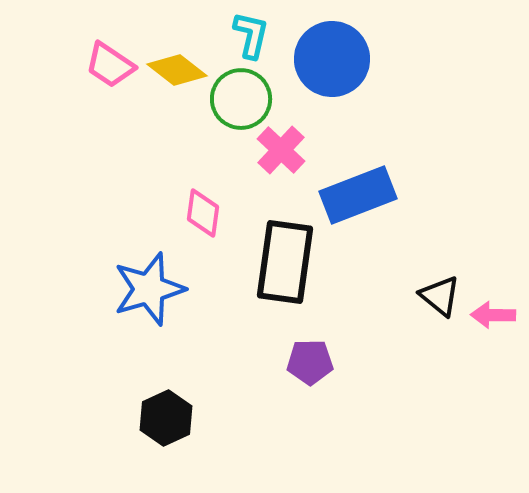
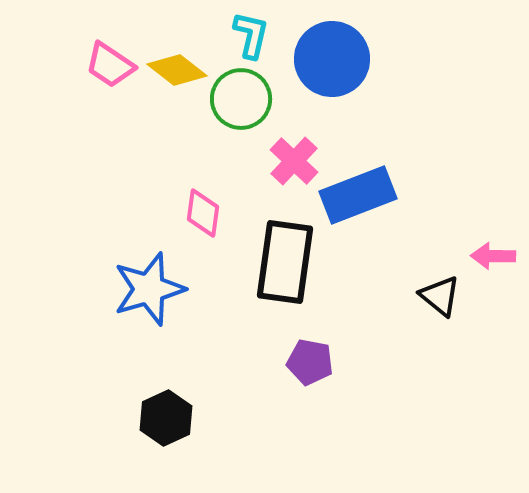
pink cross: moved 13 px right, 11 px down
pink arrow: moved 59 px up
purple pentagon: rotated 12 degrees clockwise
